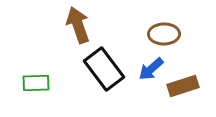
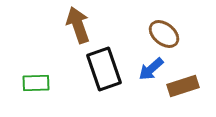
brown ellipse: rotated 40 degrees clockwise
black rectangle: rotated 18 degrees clockwise
